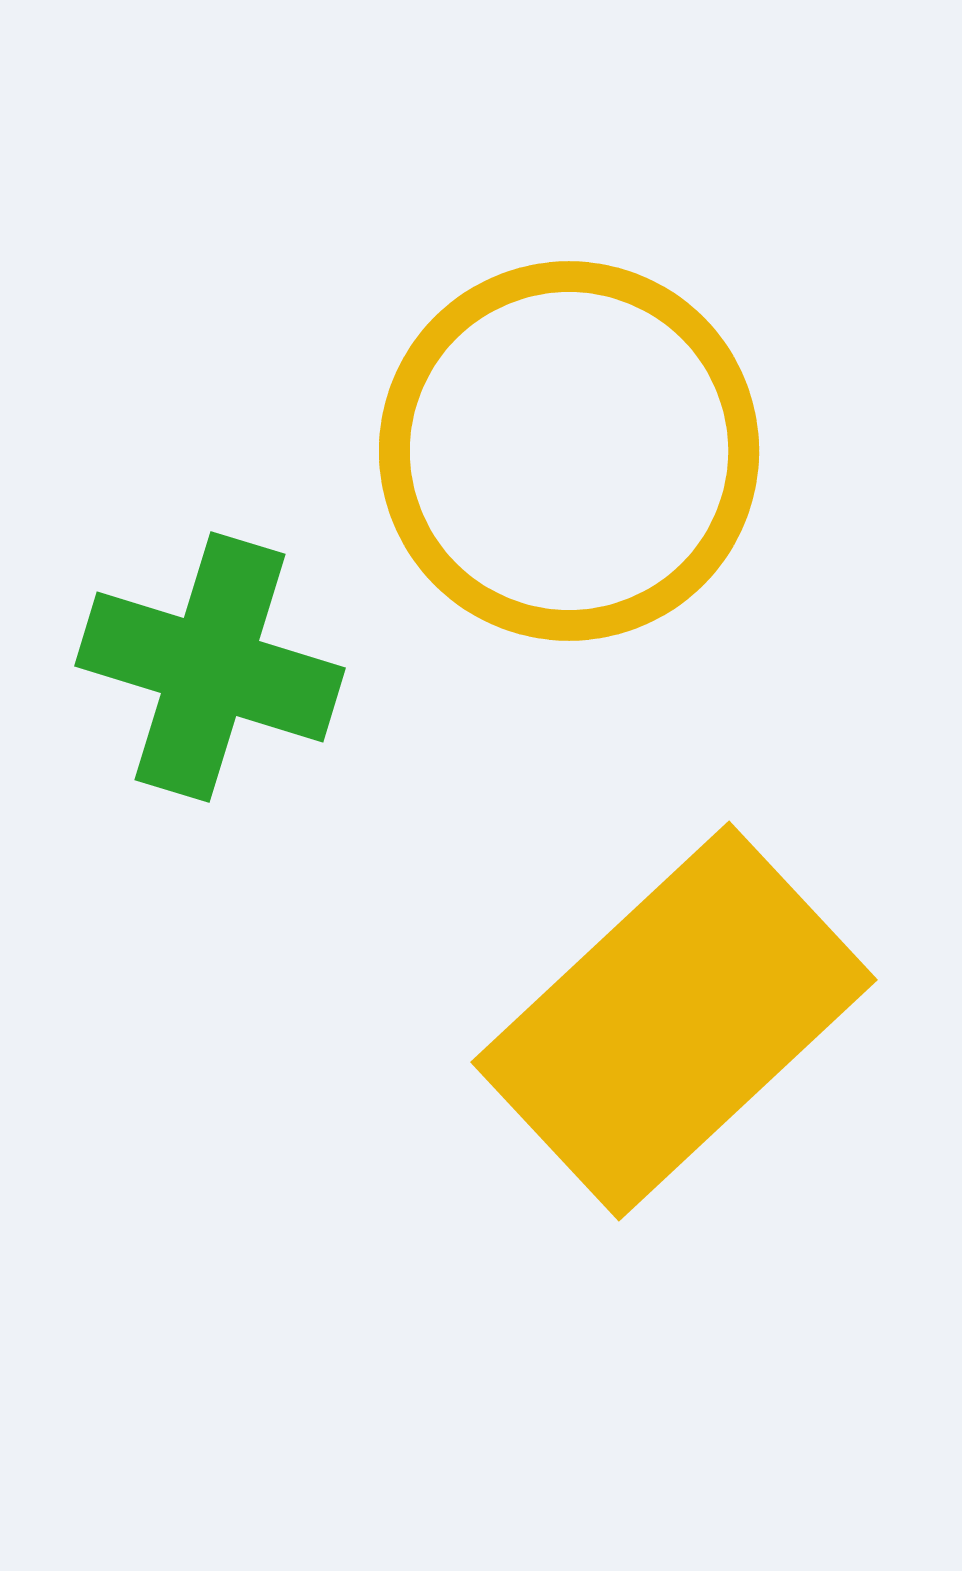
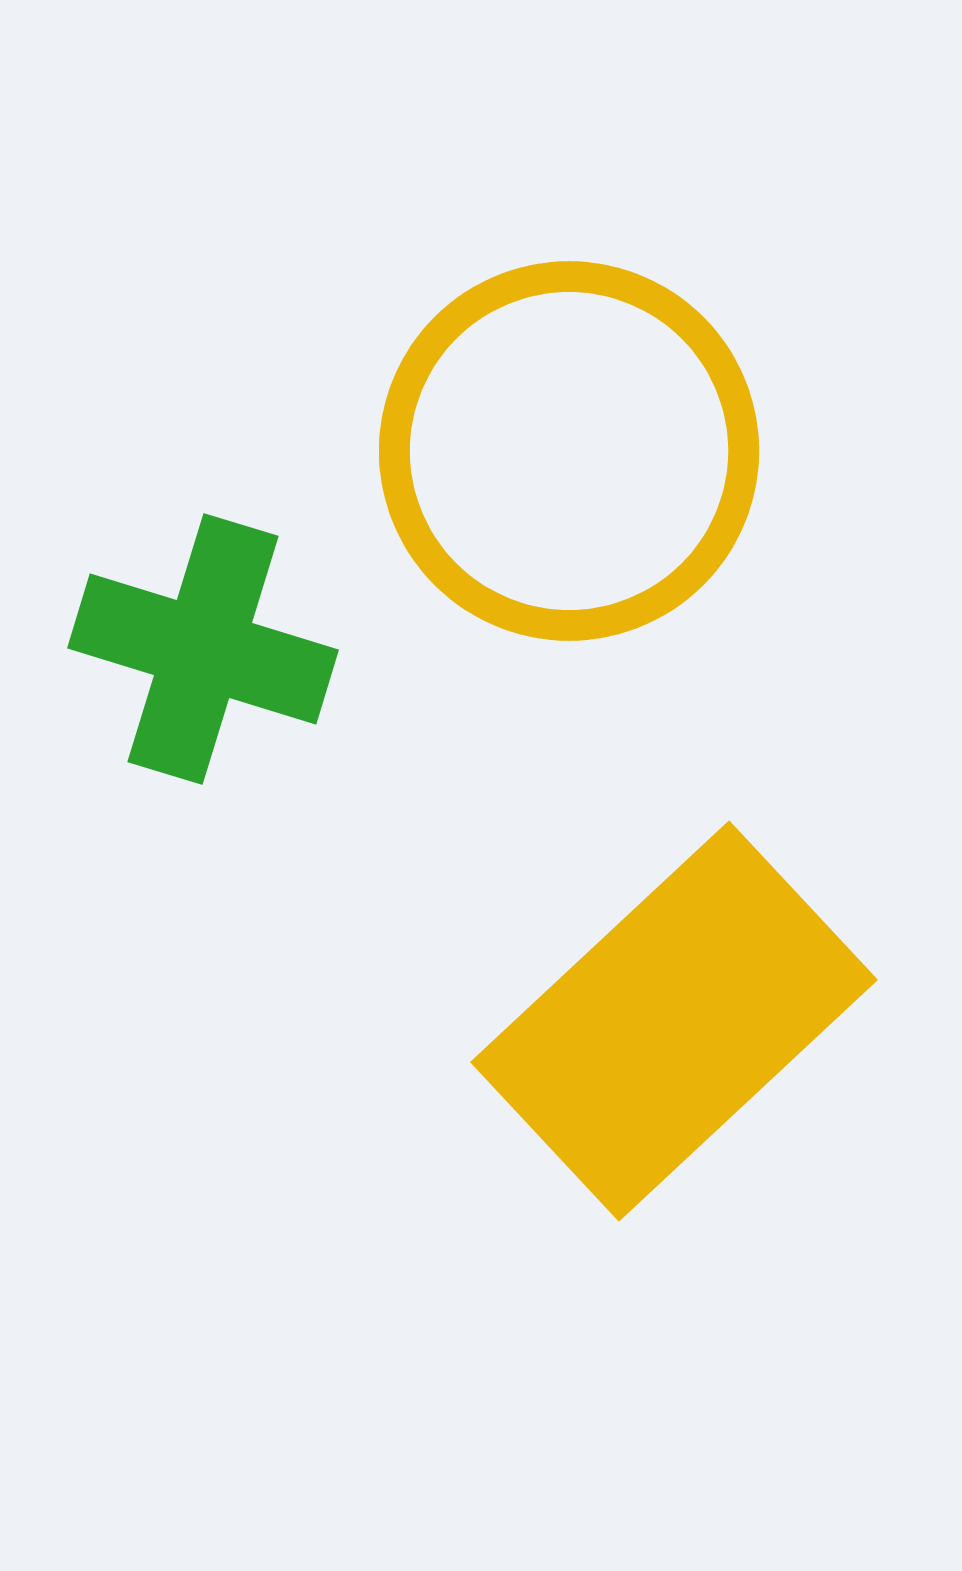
green cross: moved 7 px left, 18 px up
